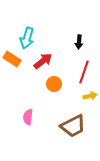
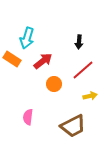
red line: moved 1 px left, 2 px up; rotated 30 degrees clockwise
